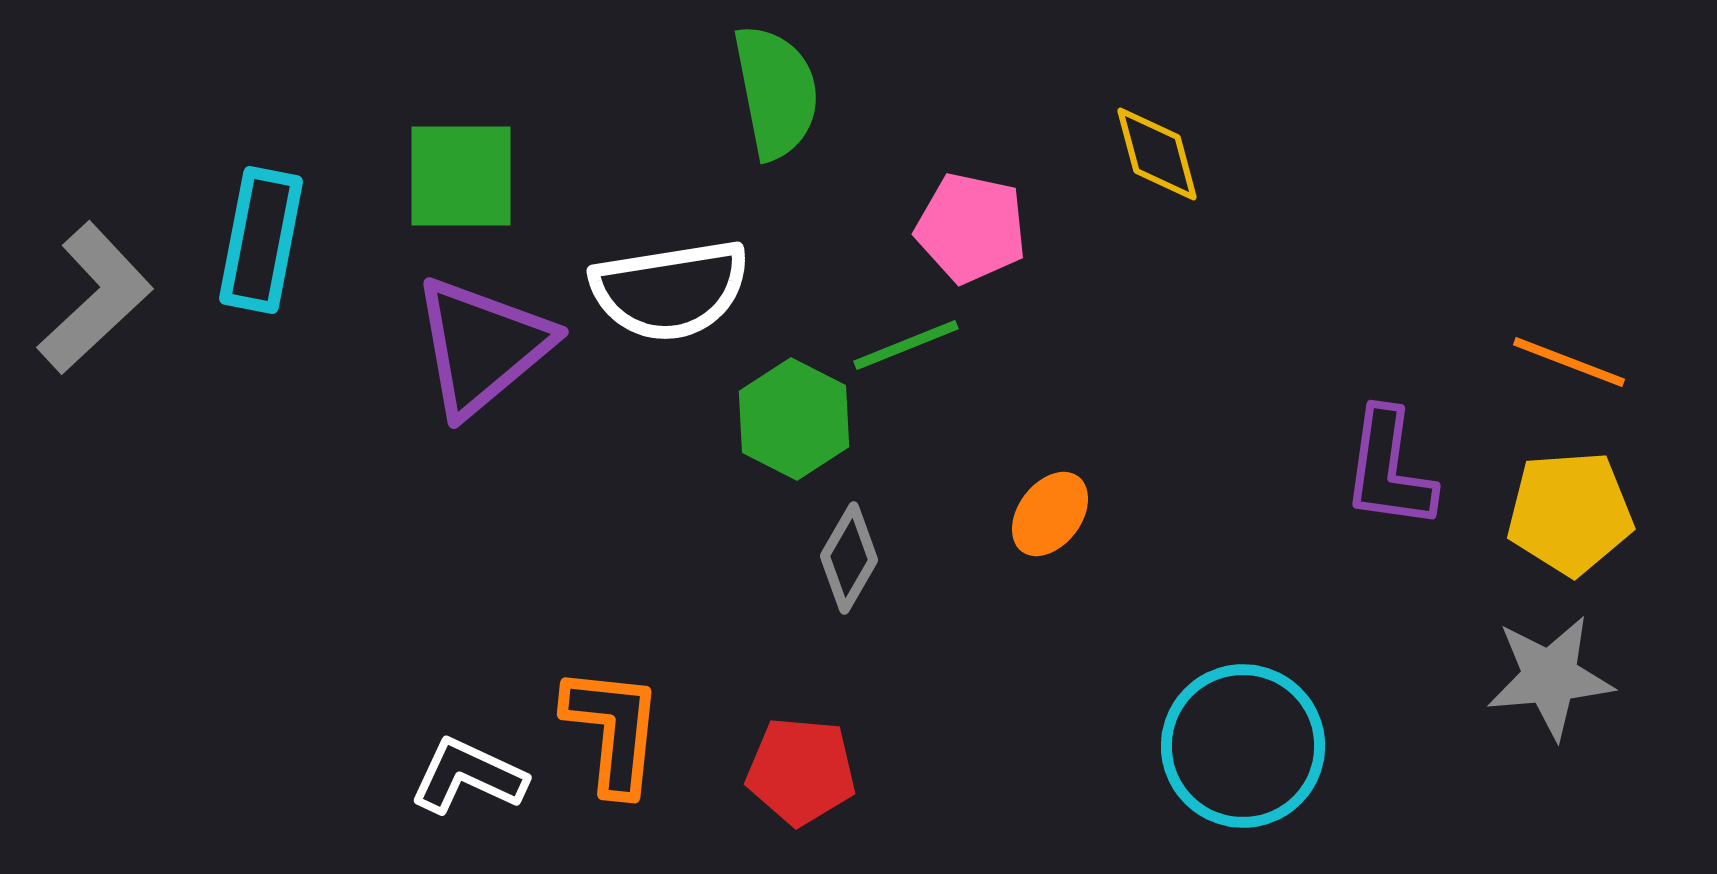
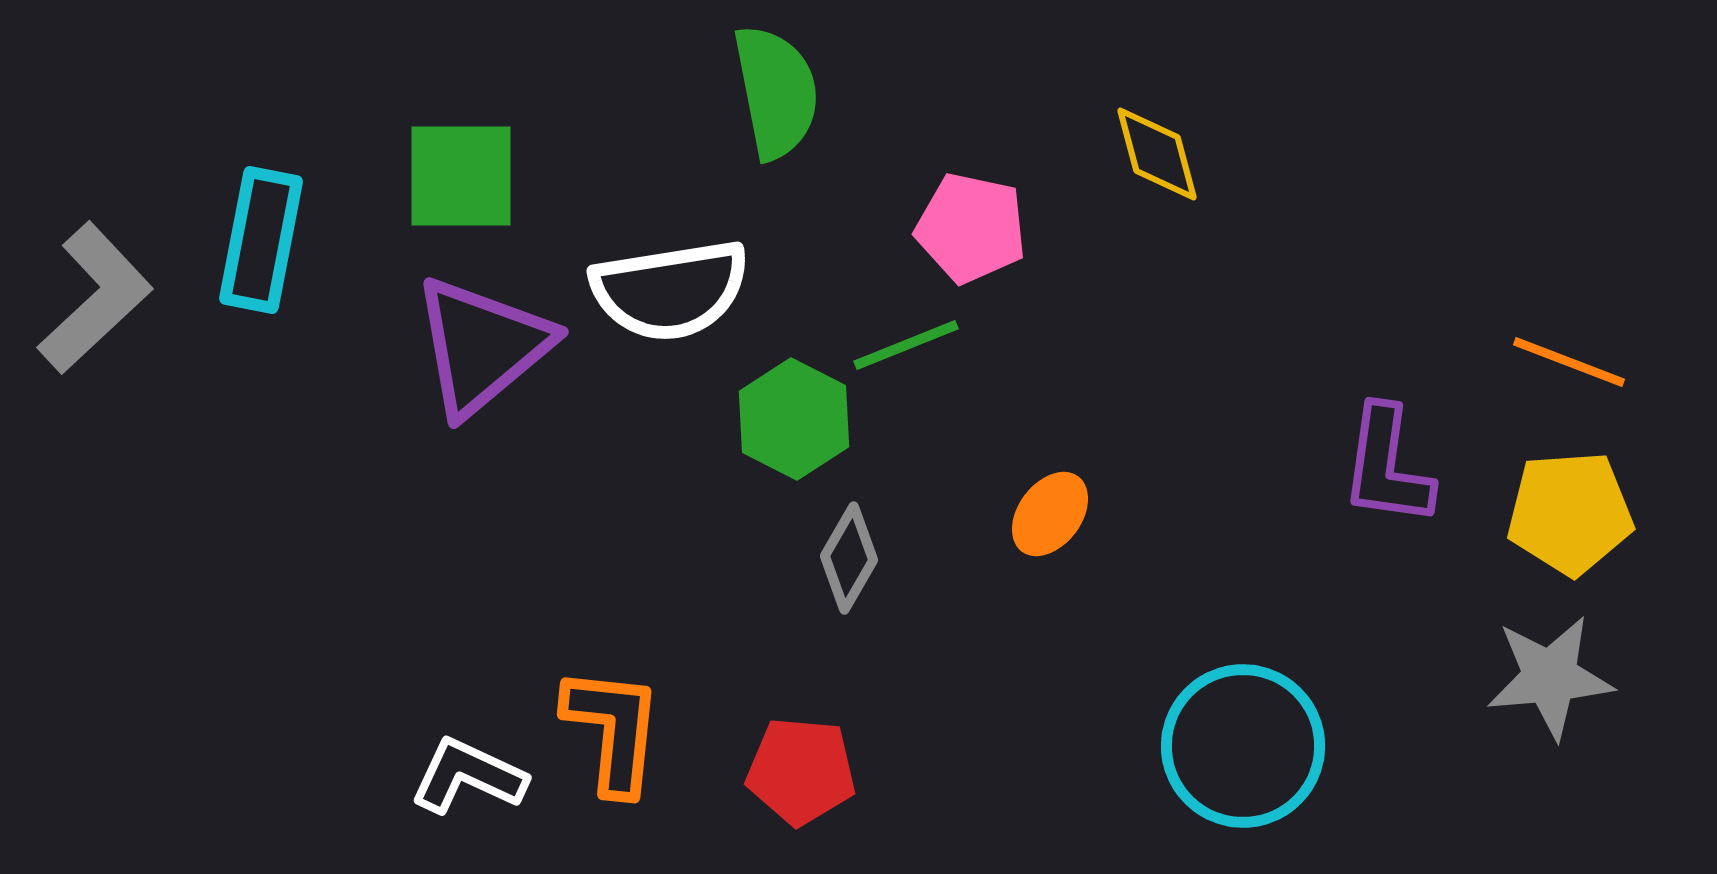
purple L-shape: moved 2 px left, 3 px up
